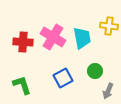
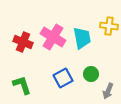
red cross: rotated 18 degrees clockwise
green circle: moved 4 px left, 3 px down
